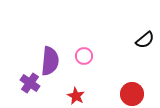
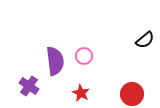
purple semicircle: moved 5 px right; rotated 12 degrees counterclockwise
purple cross: moved 1 px left, 3 px down
red star: moved 5 px right, 3 px up
